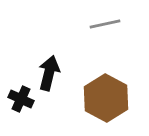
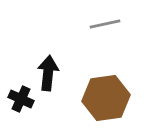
black arrow: moved 1 px left; rotated 8 degrees counterclockwise
brown hexagon: rotated 24 degrees clockwise
